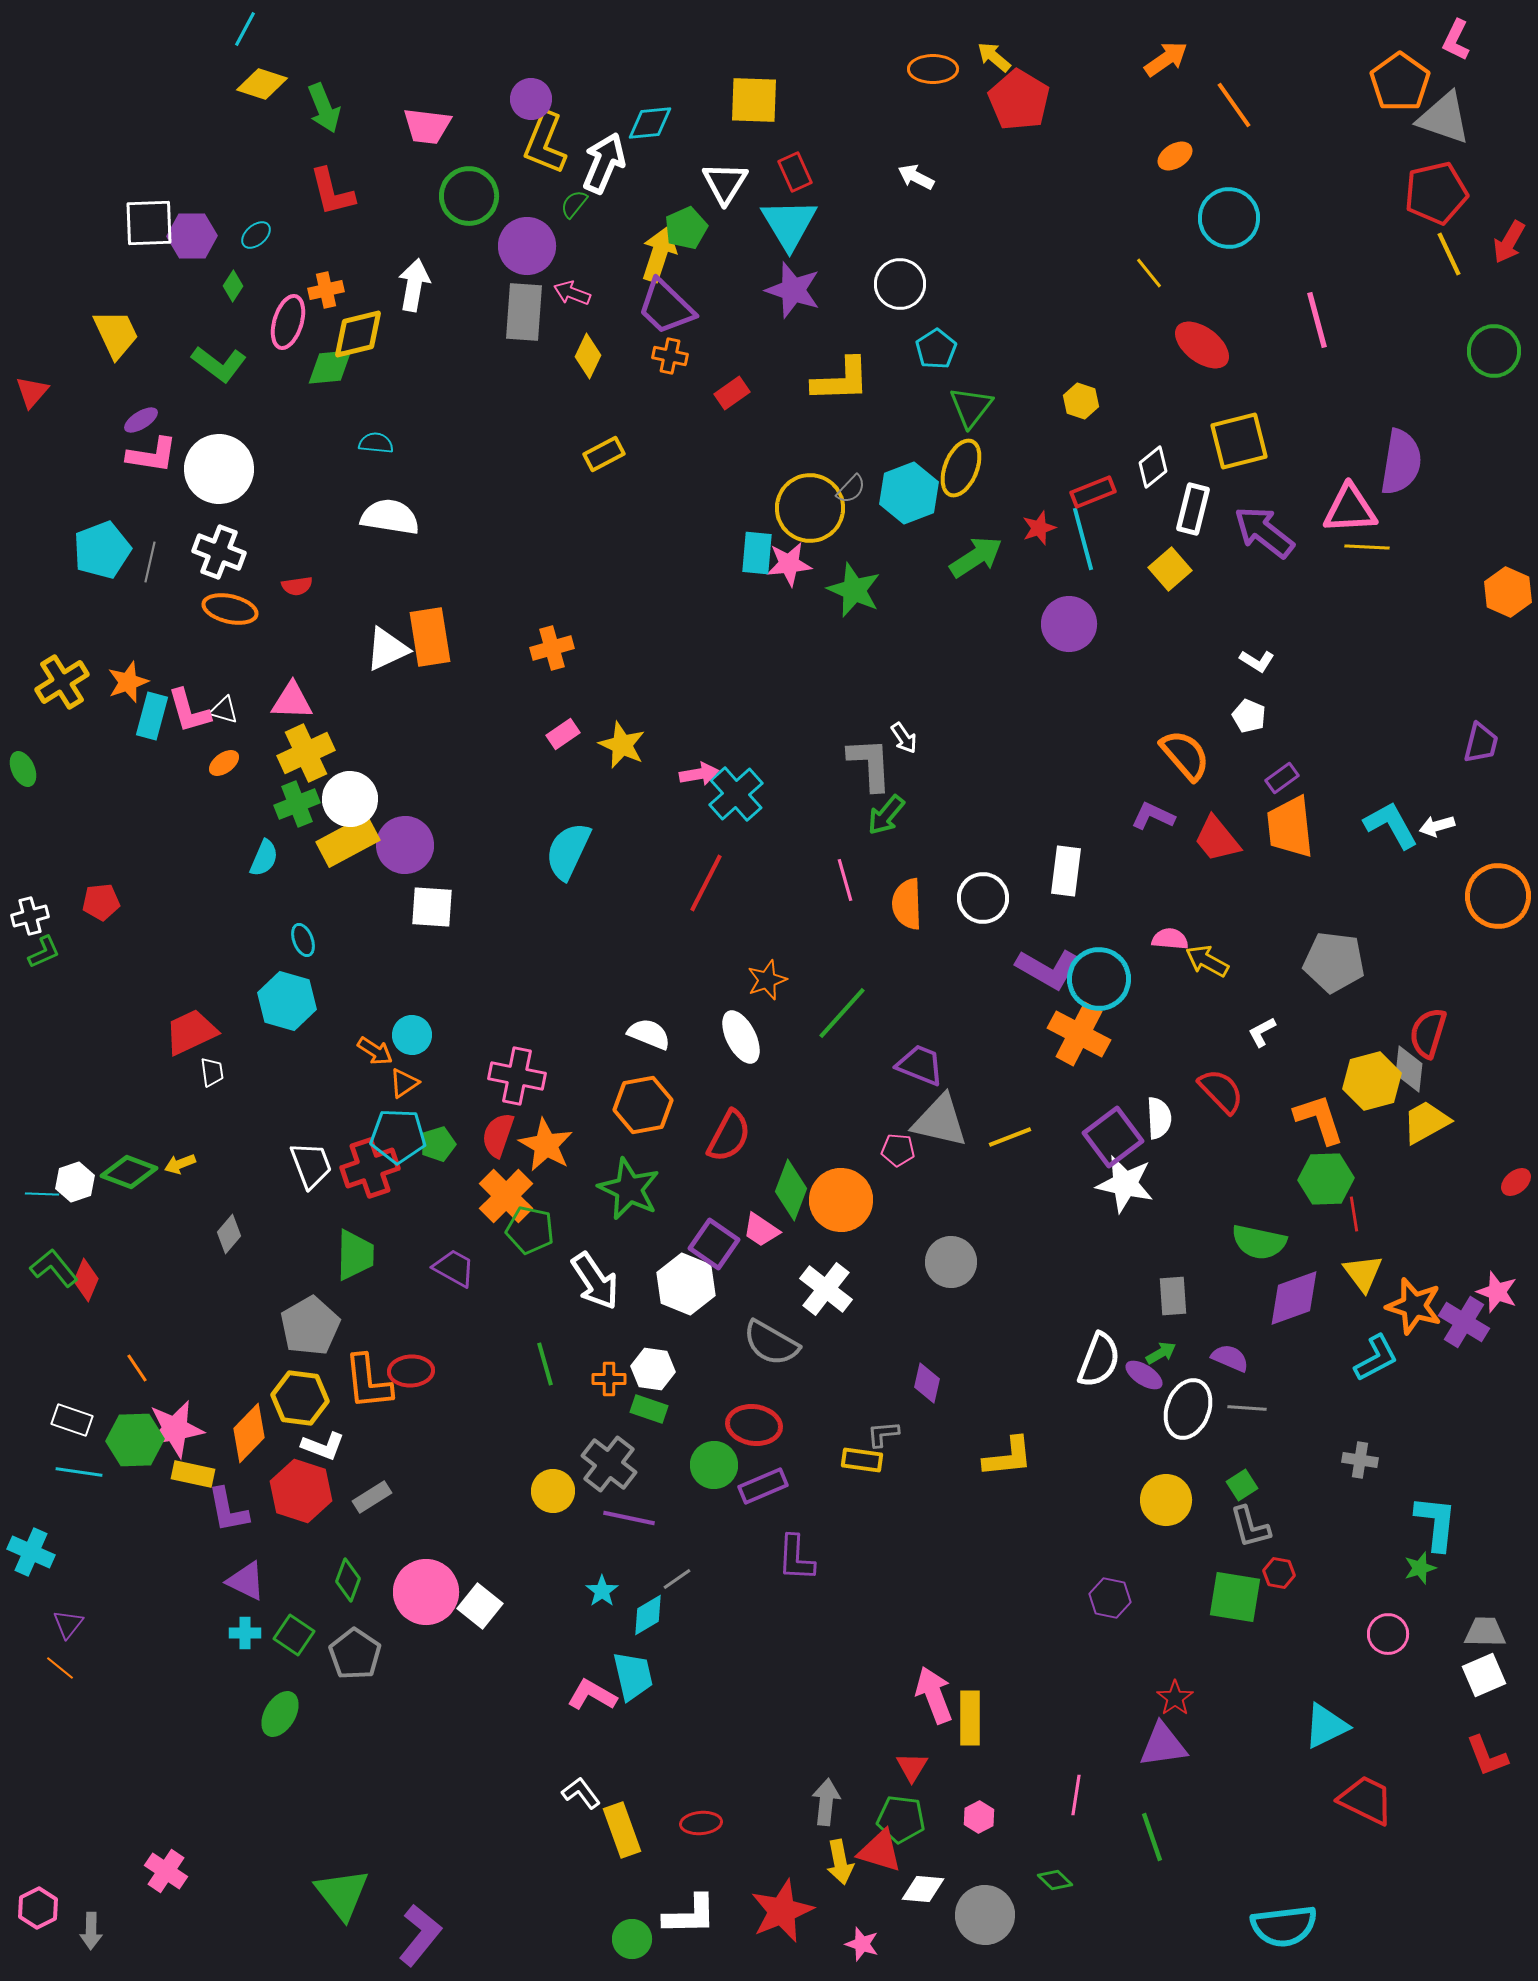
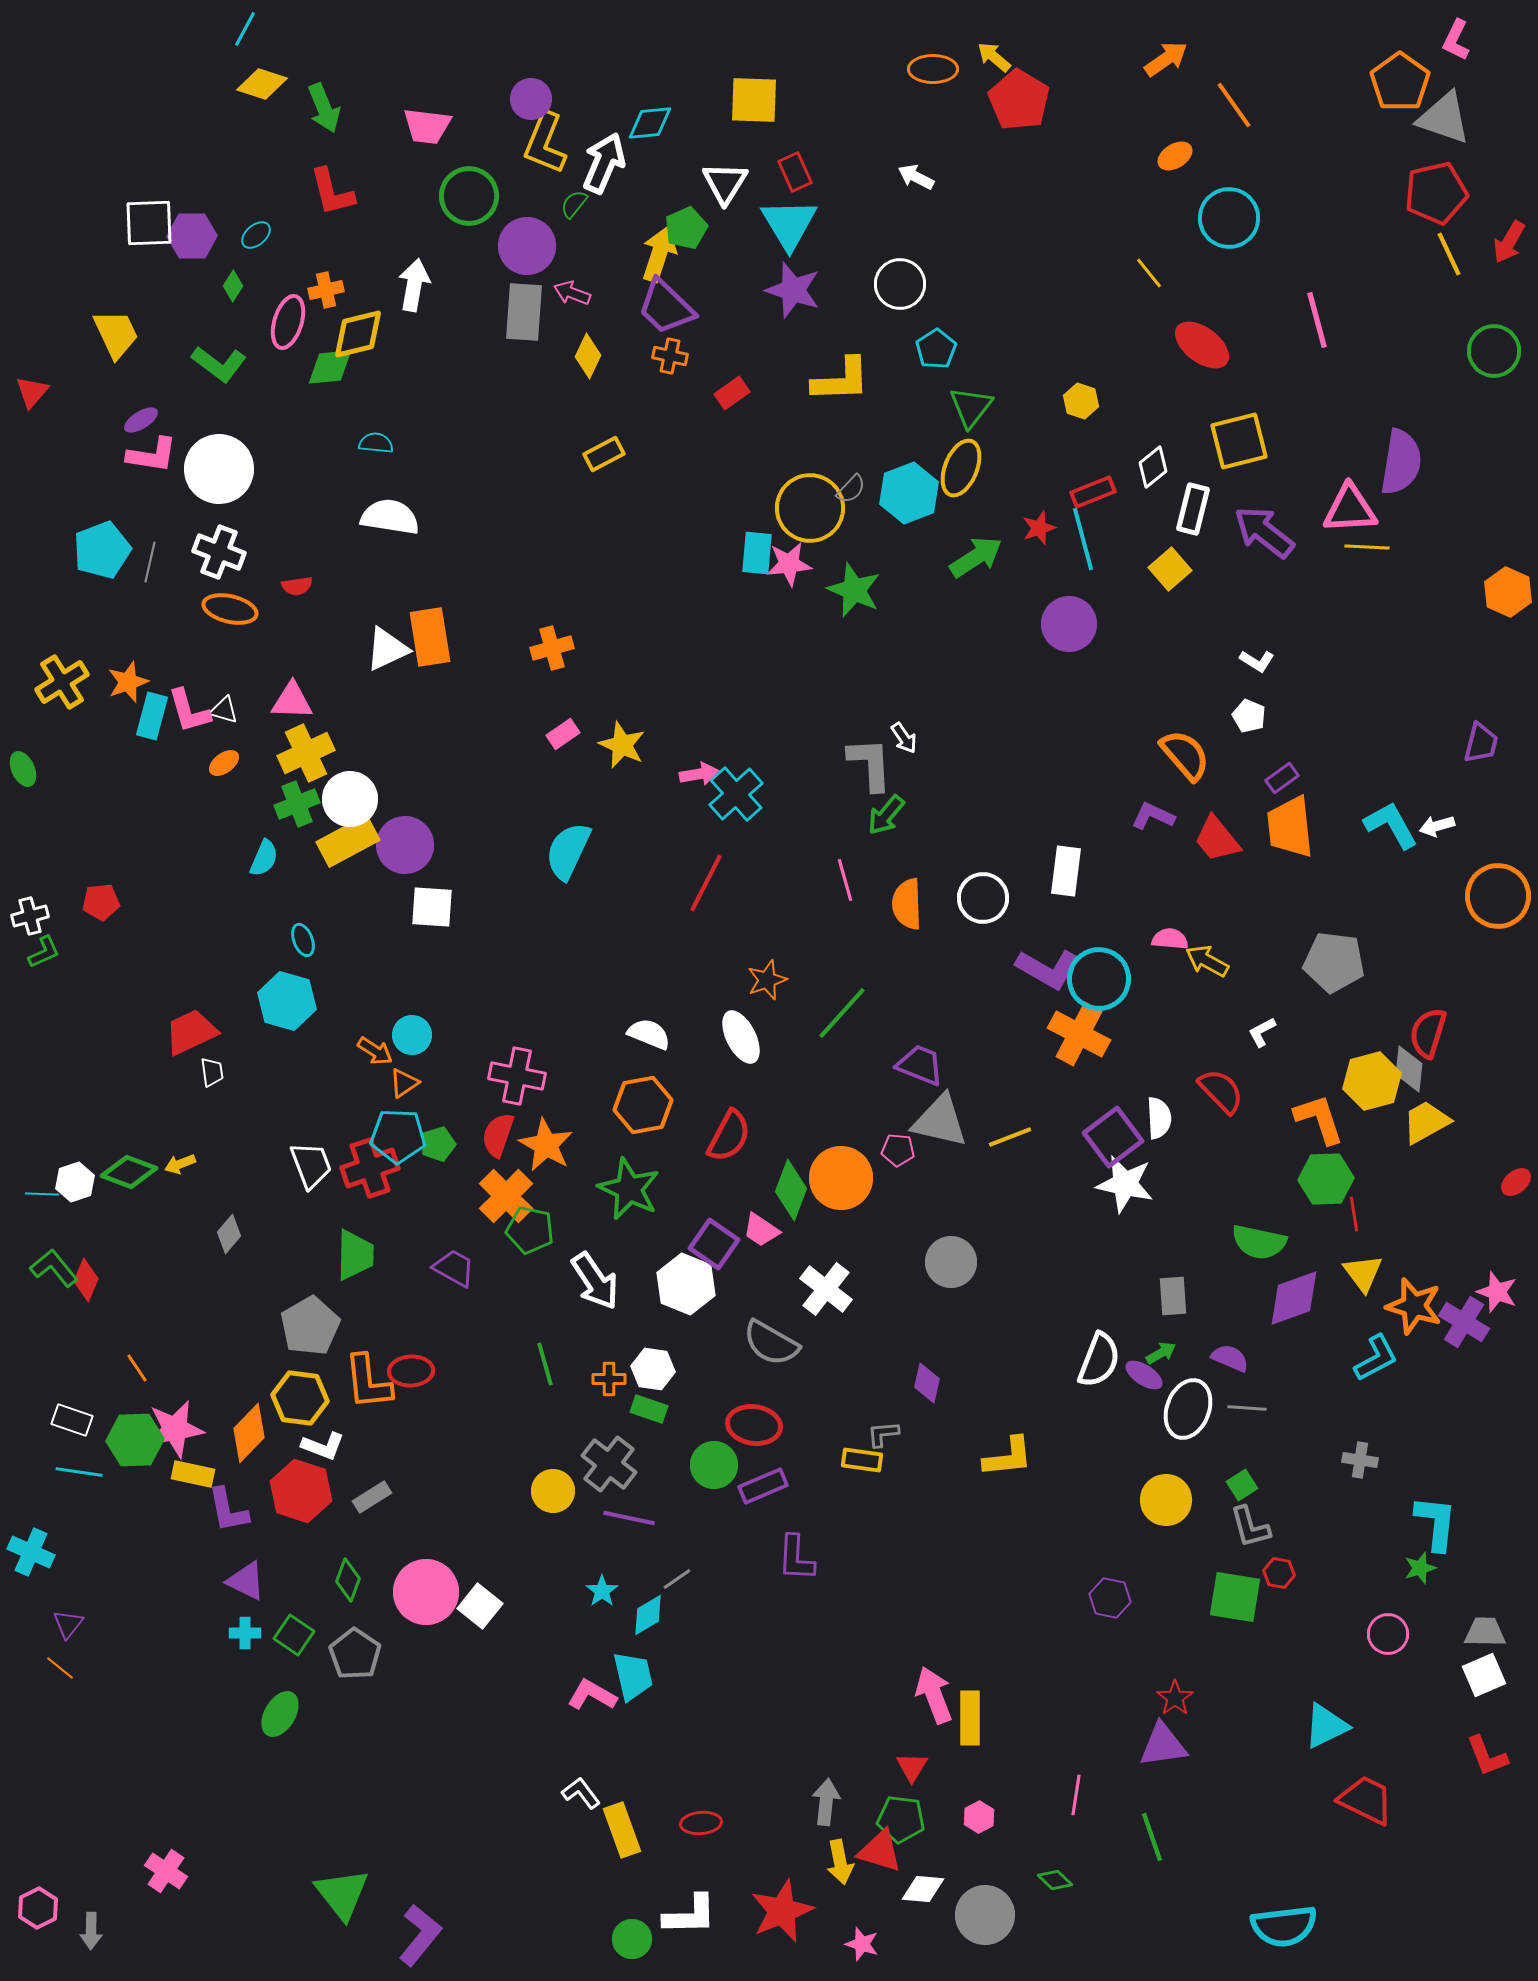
orange circle at (841, 1200): moved 22 px up
